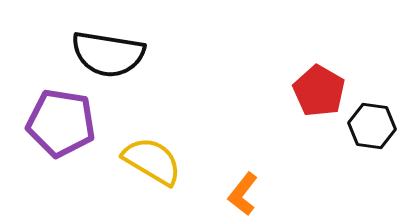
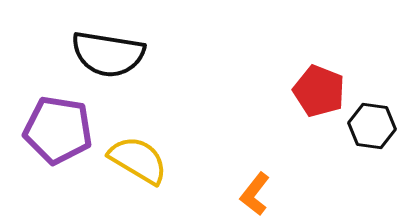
red pentagon: rotated 9 degrees counterclockwise
purple pentagon: moved 3 px left, 7 px down
yellow semicircle: moved 14 px left, 1 px up
orange L-shape: moved 12 px right
